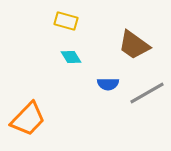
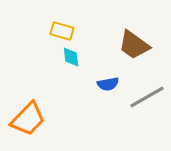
yellow rectangle: moved 4 px left, 10 px down
cyan diamond: rotated 25 degrees clockwise
blue semicircle: rotated 10 degrees counterclockwise
gray line: moved 4 px down
